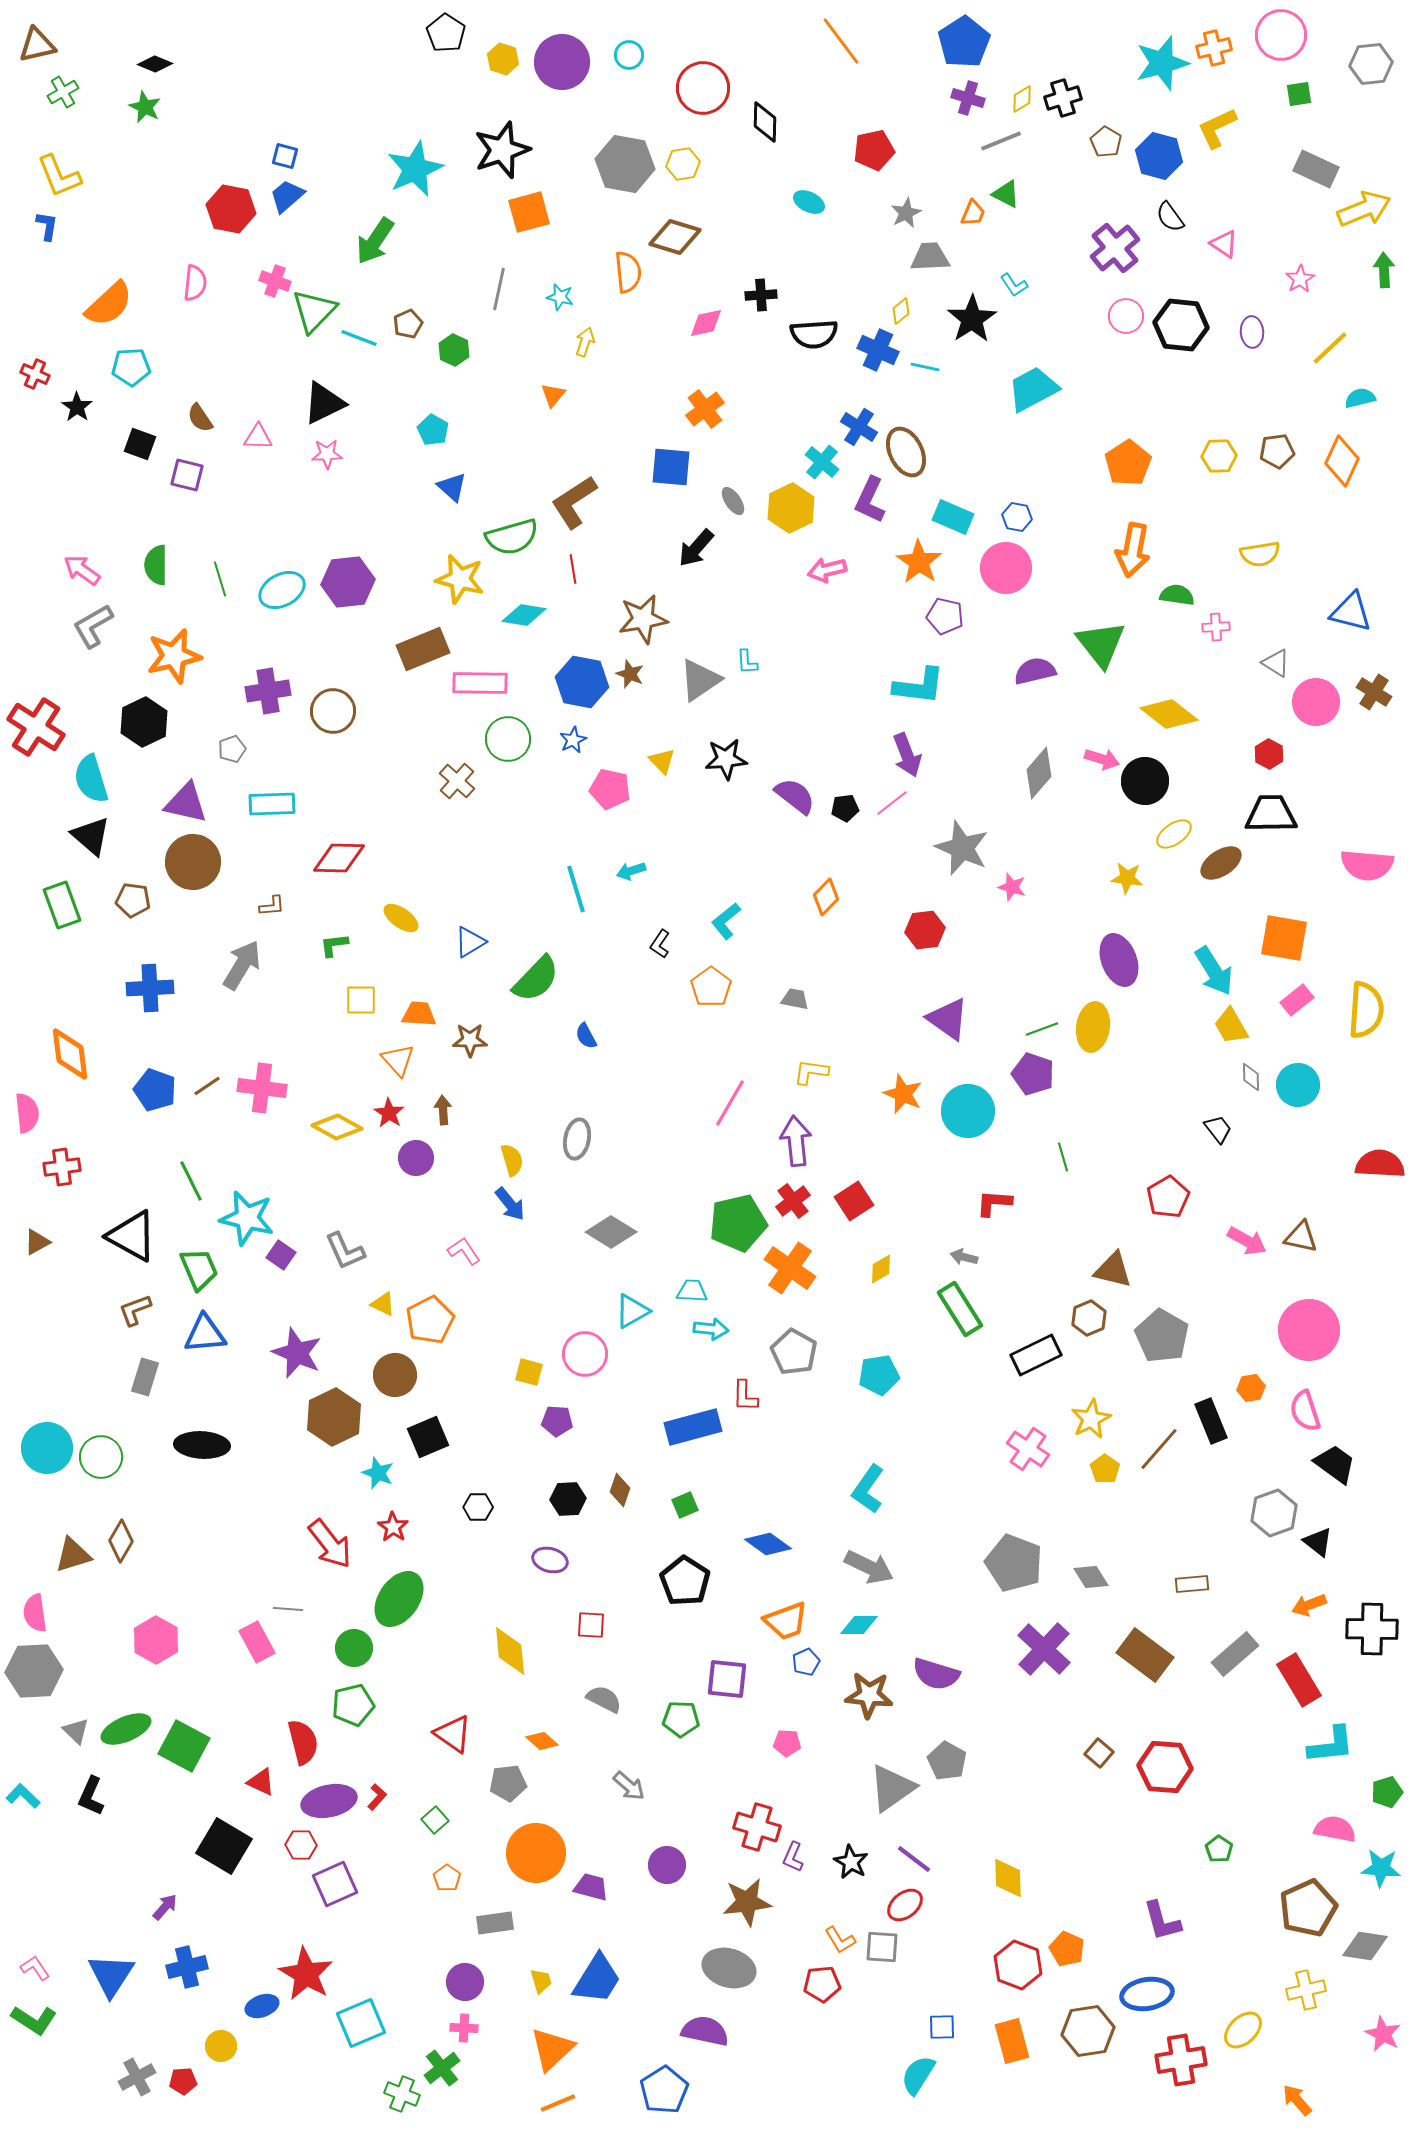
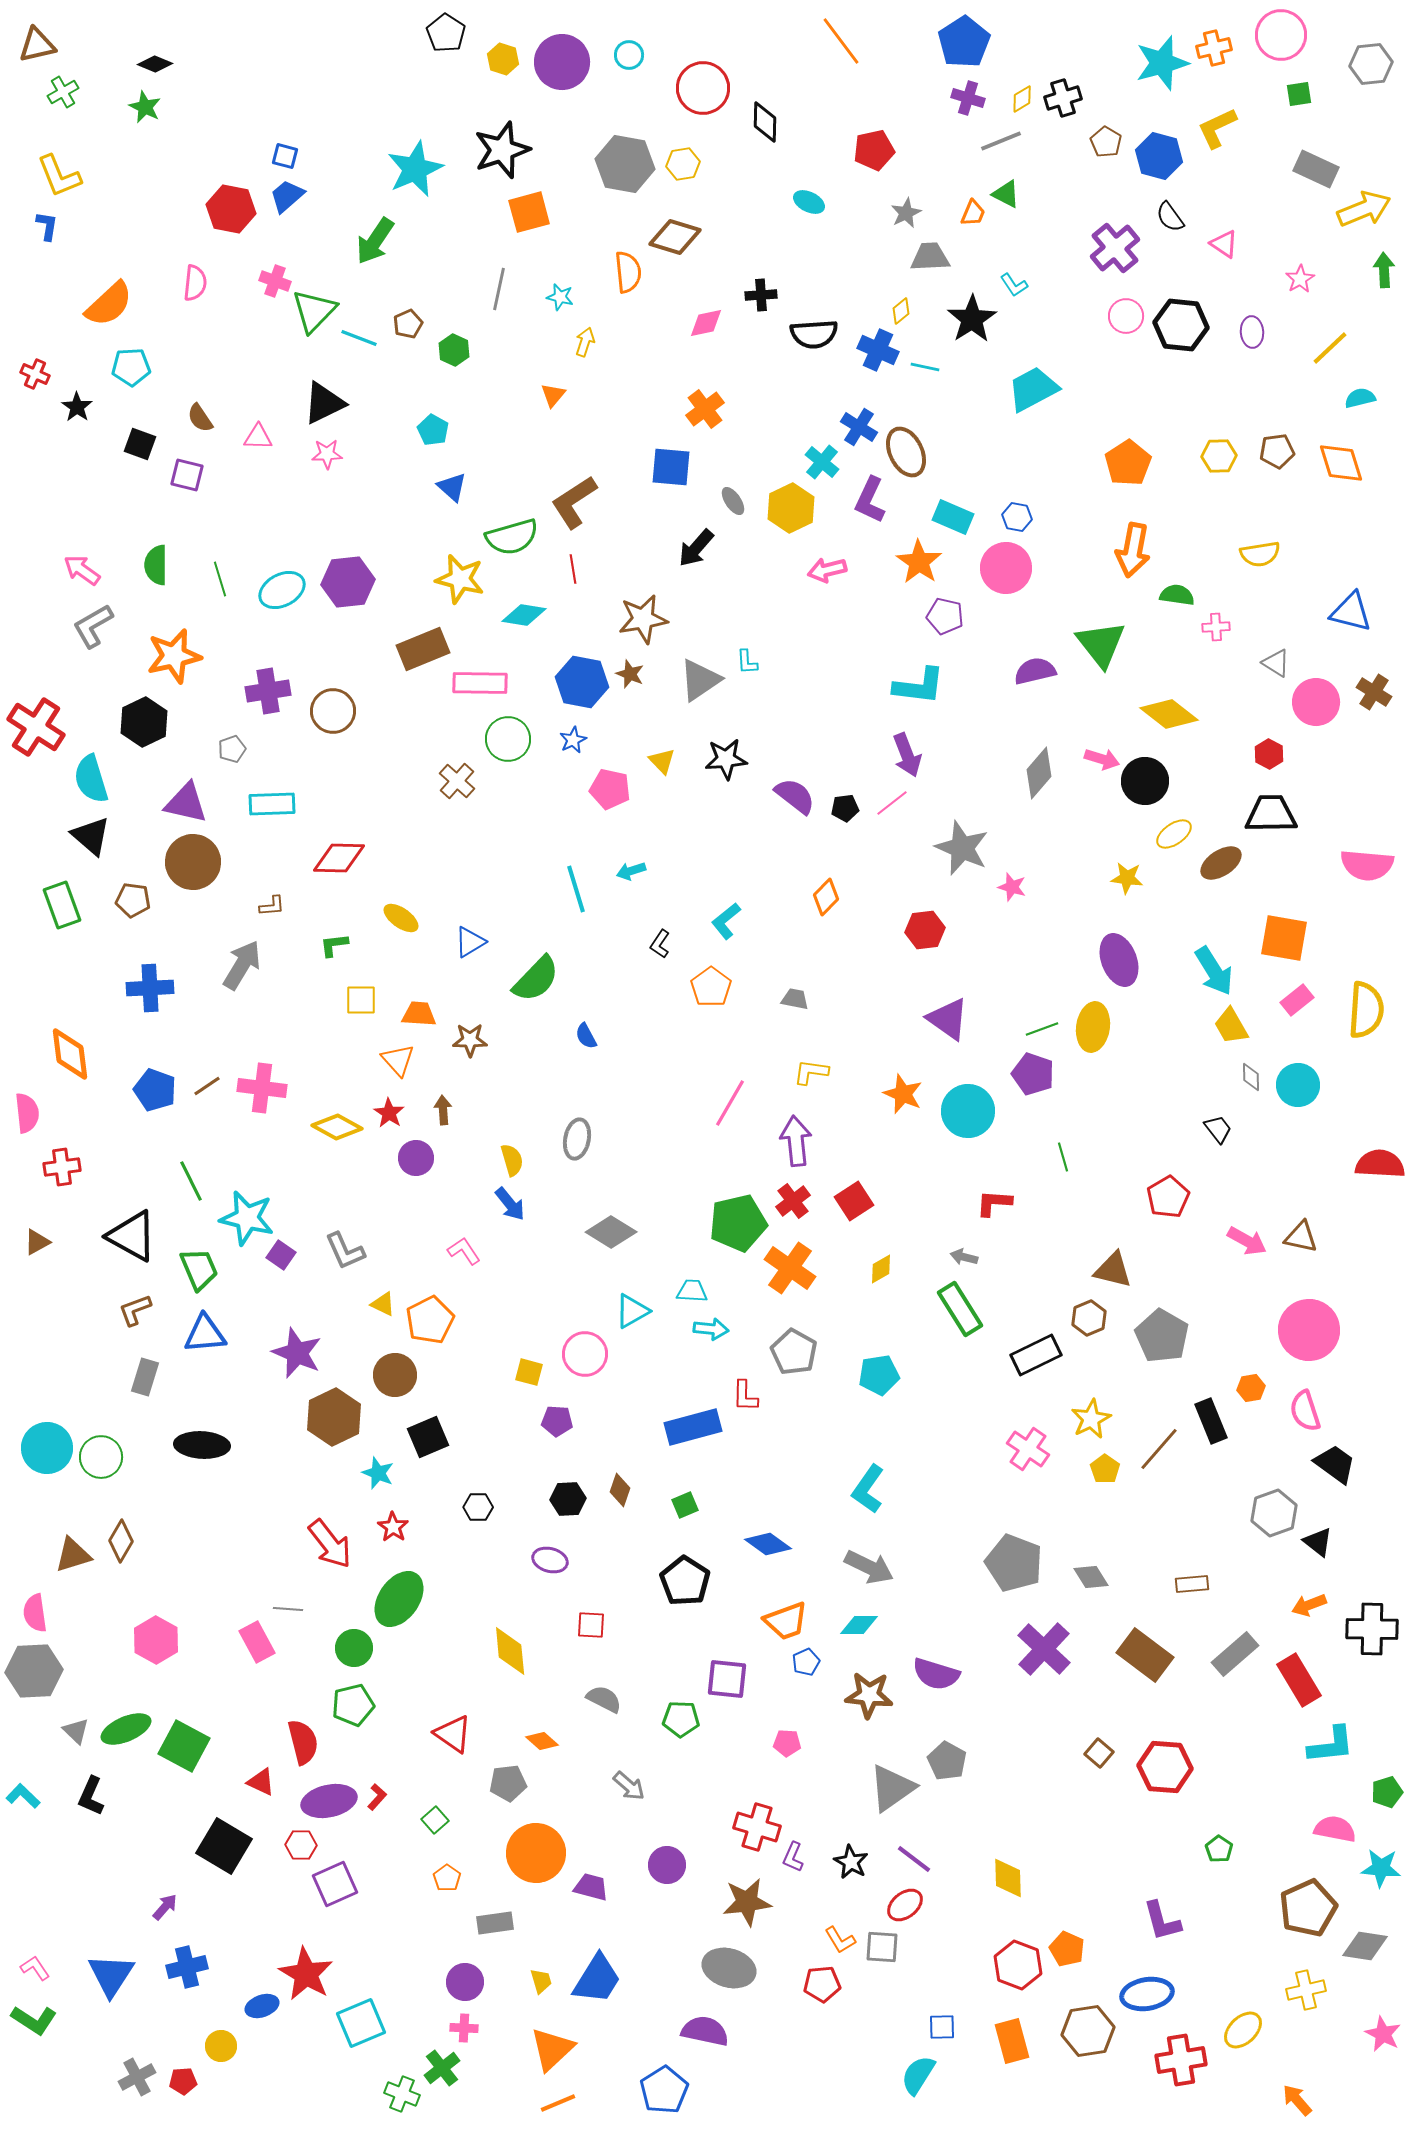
orange diamond at (1342, 461): moved 1 px left, 2 px down; rotated 42 degrees counterclockwise
